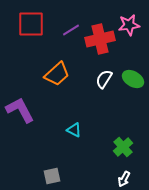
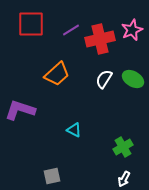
pink star: moved 3 px right, 5 px down; rotated 15 degrees counterclockwise
purple L-shape: rotated 44 degrees counterclockwise
green cross: rotated 12 degrees clockwise
